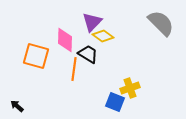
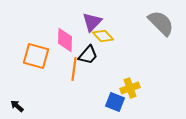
yellow diamond: rotated 10 degrees clockwise
black trapezoid: moved 1 px down; rotated 100 degrees clockwise
